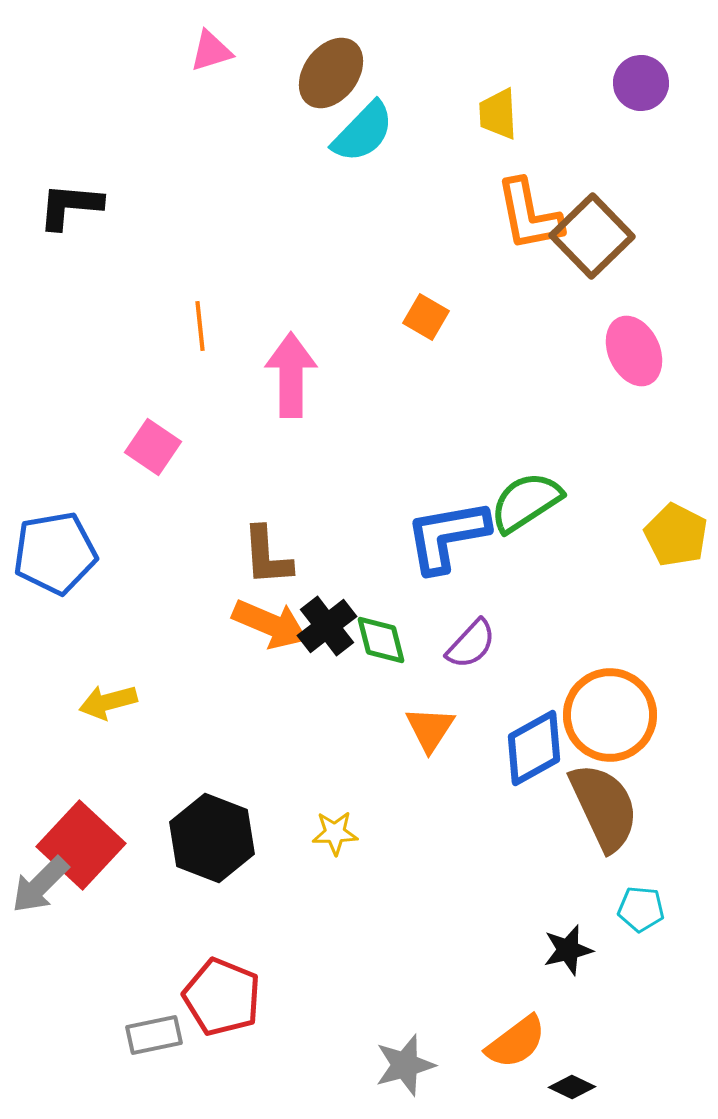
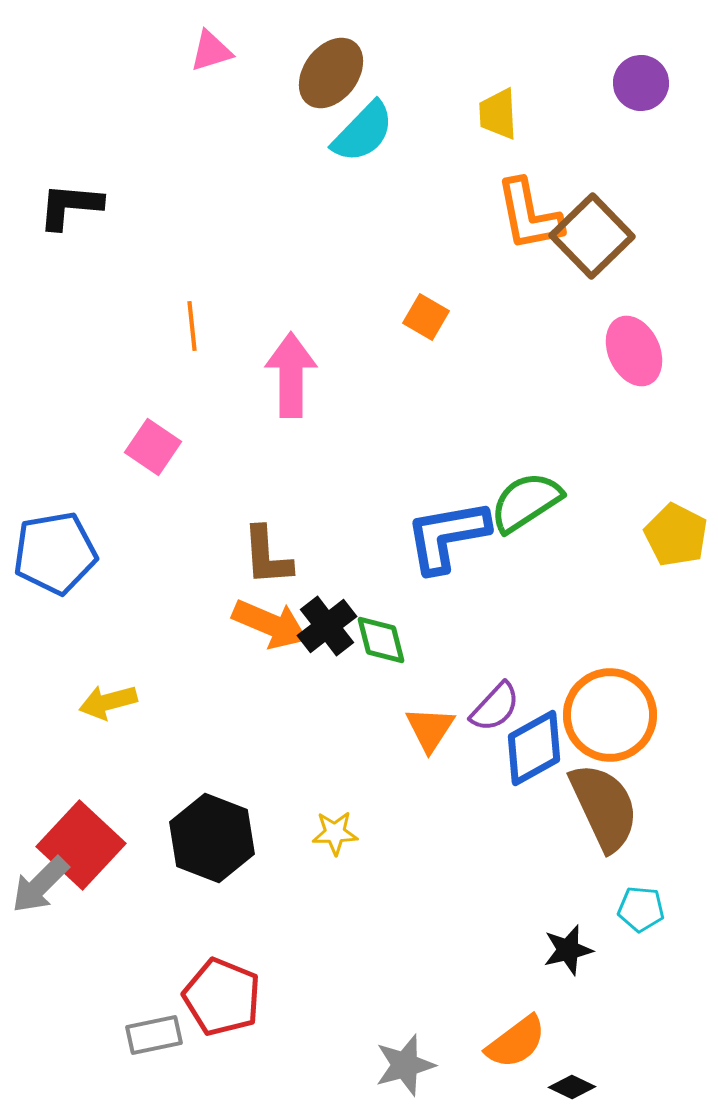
orange line: moved 8 px left
purple semicircle: moved 24 px right, 63 px down
